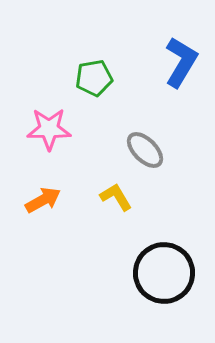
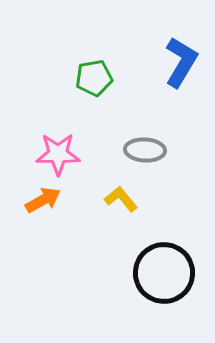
pink star: moved 9 px right, 25 px down
gray ellipse: rotated 42 degrees counterclockwise
yellow L-shape: moved 5 px right, 2 px down; rotated 8 degrees counterclockwise
